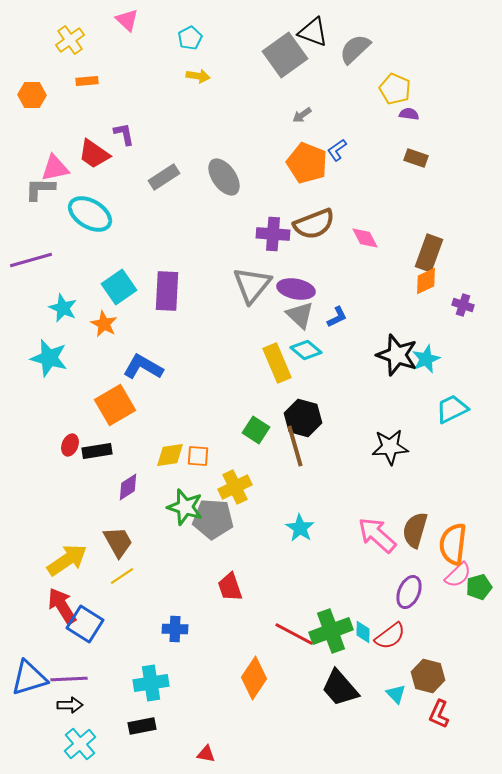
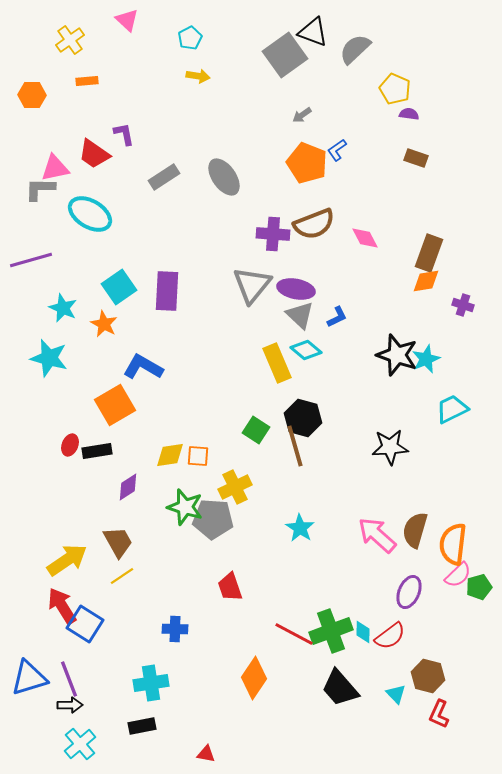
orange diamond at (426, 281): rotated 16 degrees clockwise
purple line at (69, 679): rotated 72 degrees clockwise
